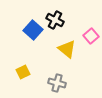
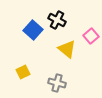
black cross: moved 2 px right
